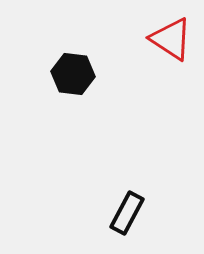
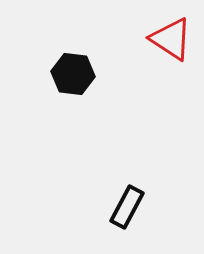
black rectangle: moved 6 px up
